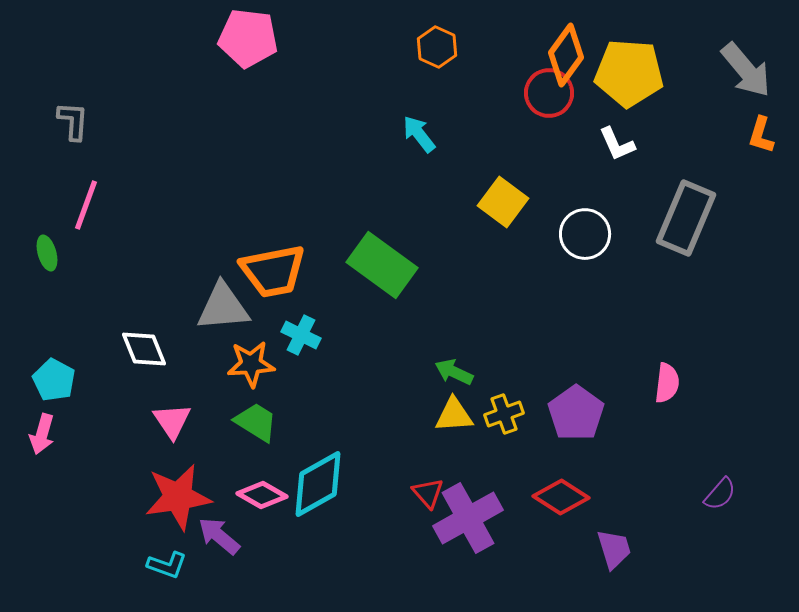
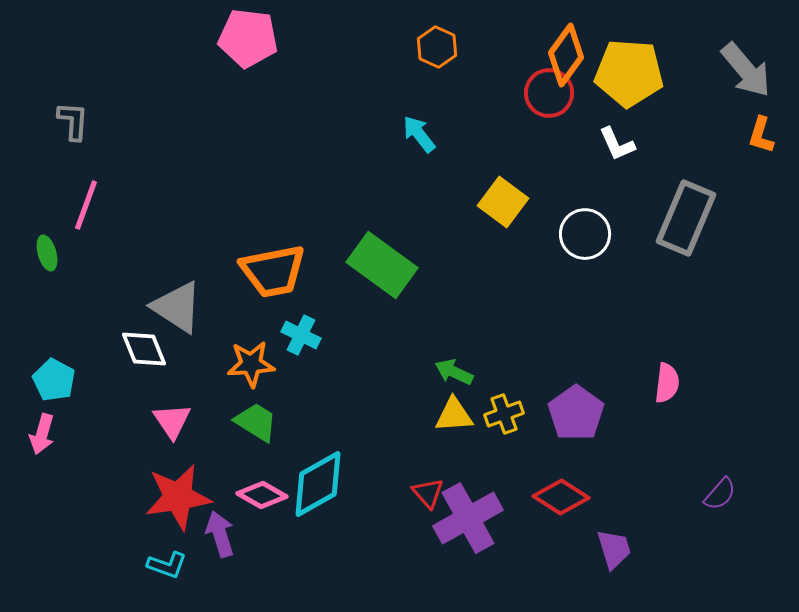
gray triangle: moved 46 px left; rotated 38 degrees clockwise
purple arrow: moved 1 px right, 2 px up; rotated 33 degrees clockwise
